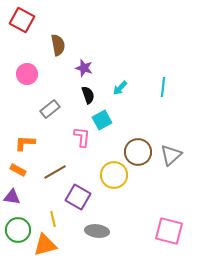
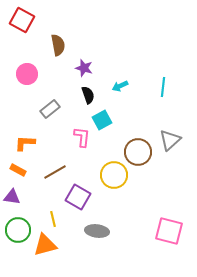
cyan arrow: moved 2 px up; rotated 21 degrees clockwise
gray triangle: moved 1 px left, 15 px up
